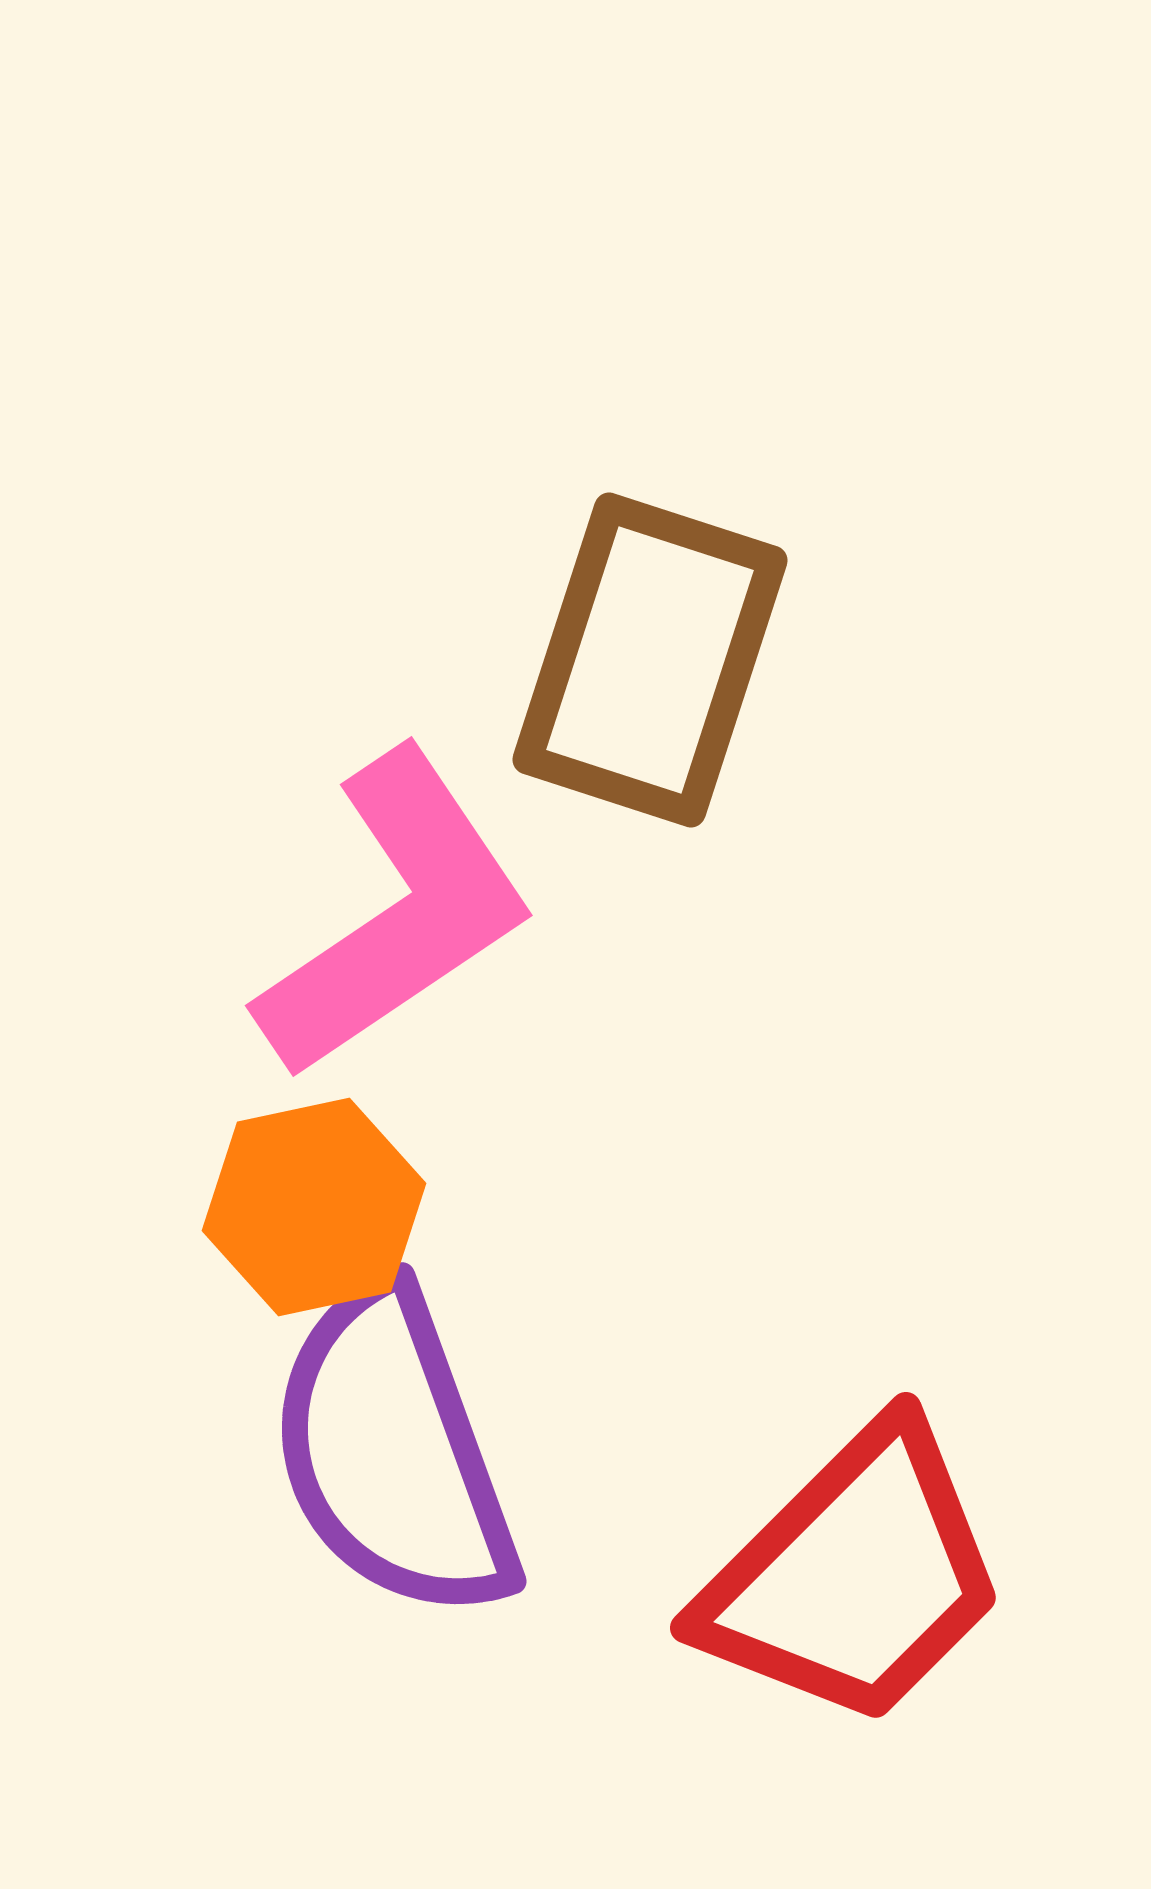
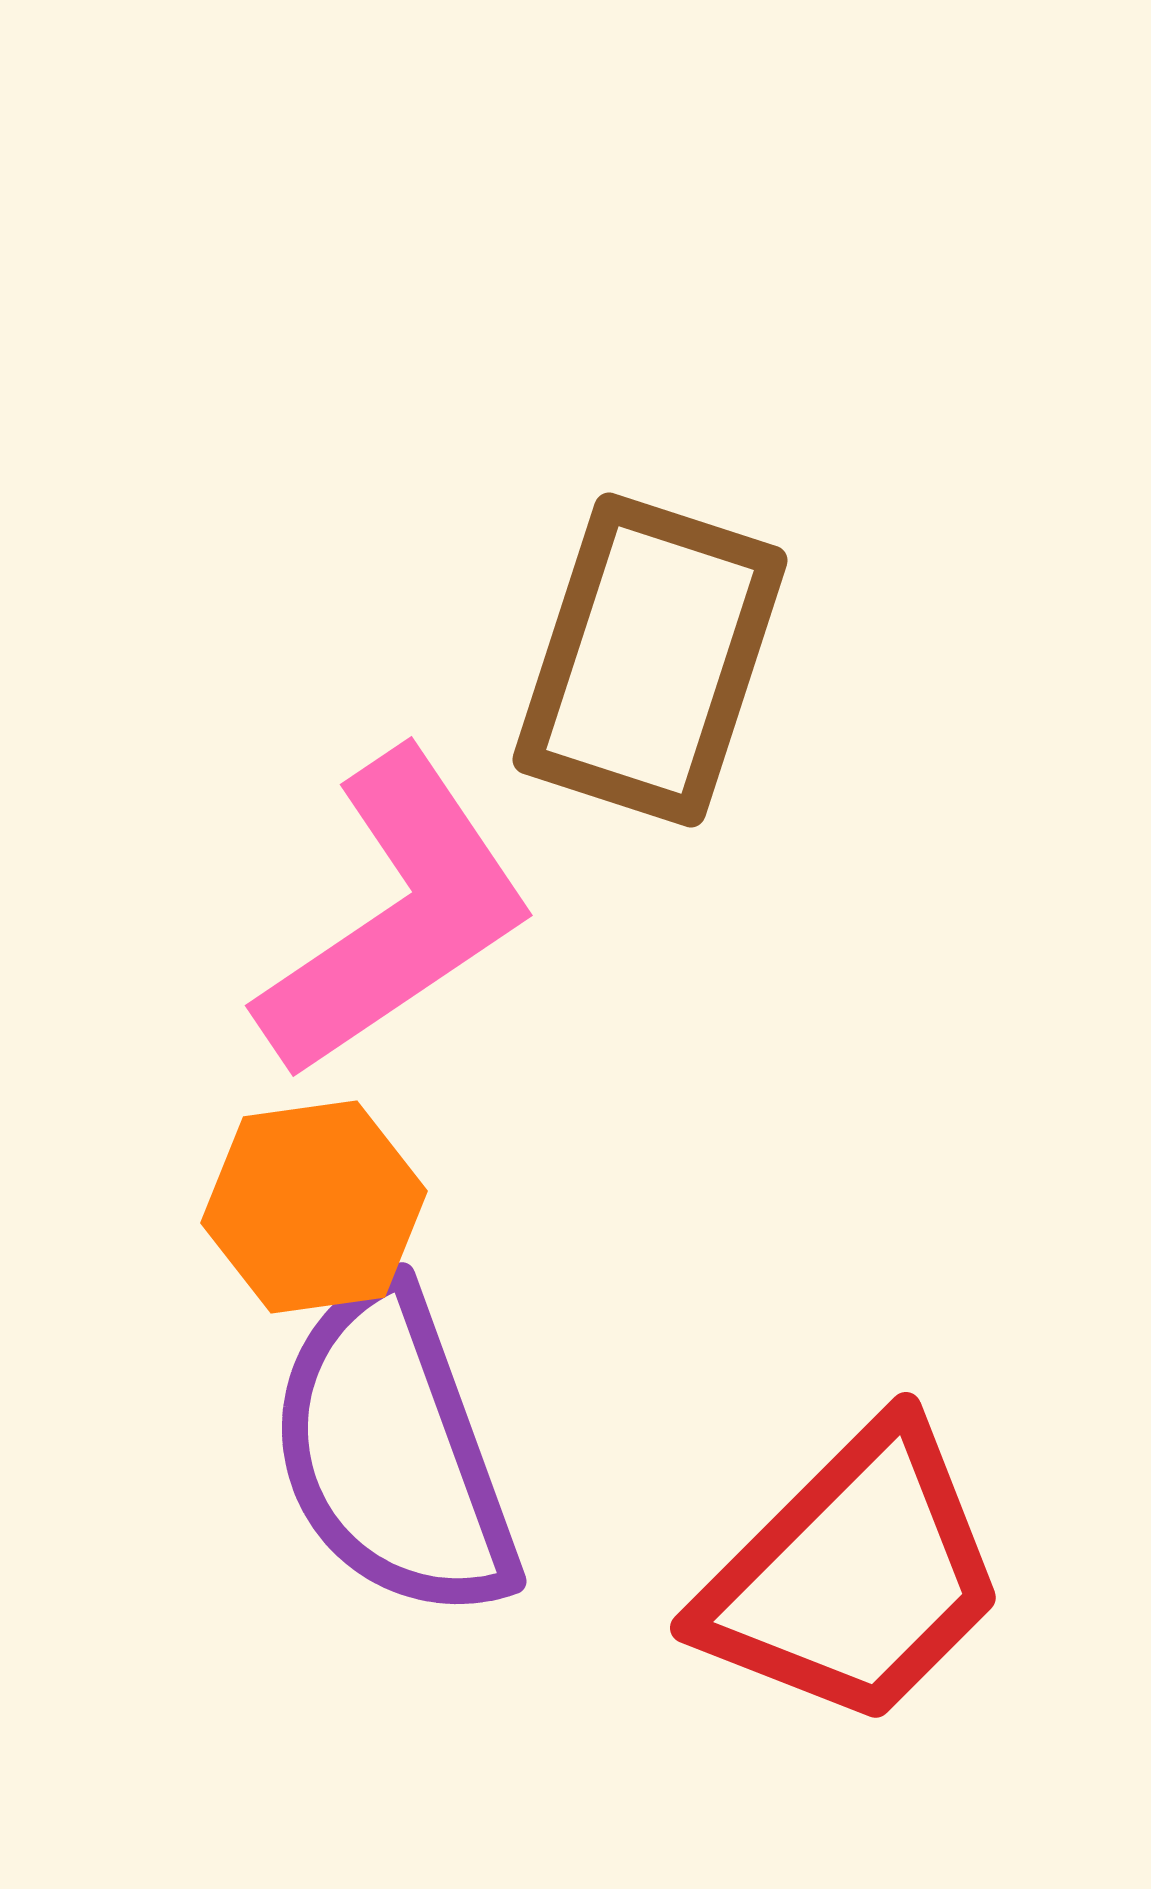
orange hexagon: rotated 4 degrees clockwise
